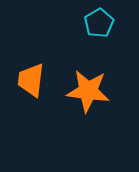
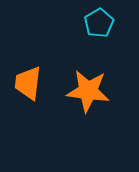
orange trapezoid: moved 3 px left, 3 px down
